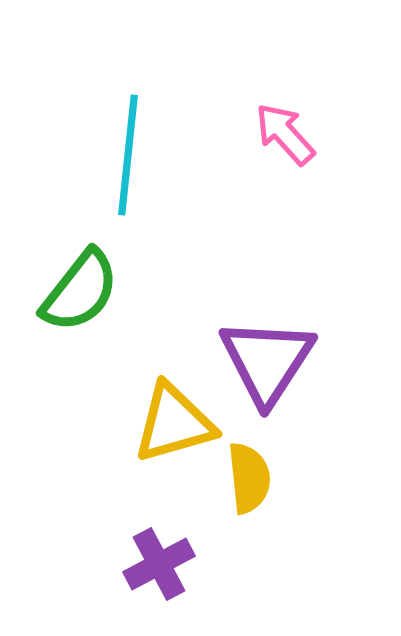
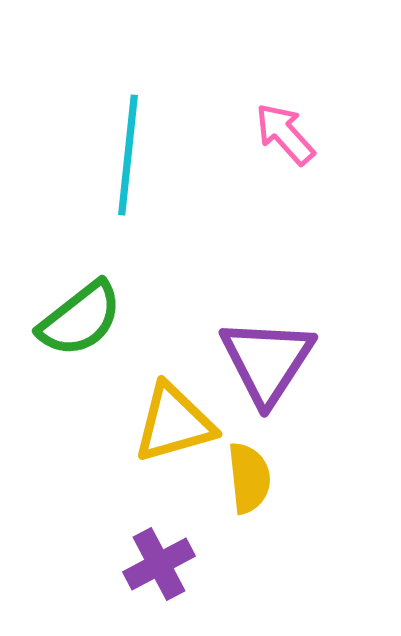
green semicircle: moved 28 px down; rotated 14 degrees clockwise
